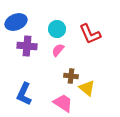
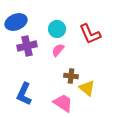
purple cross: rotated 18 degrees counterclockwise
